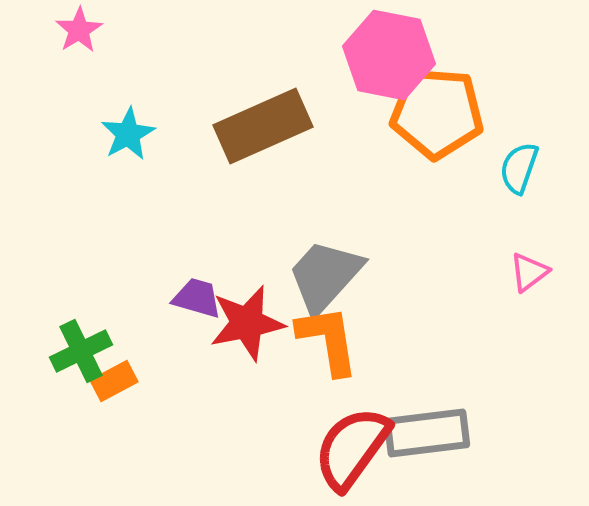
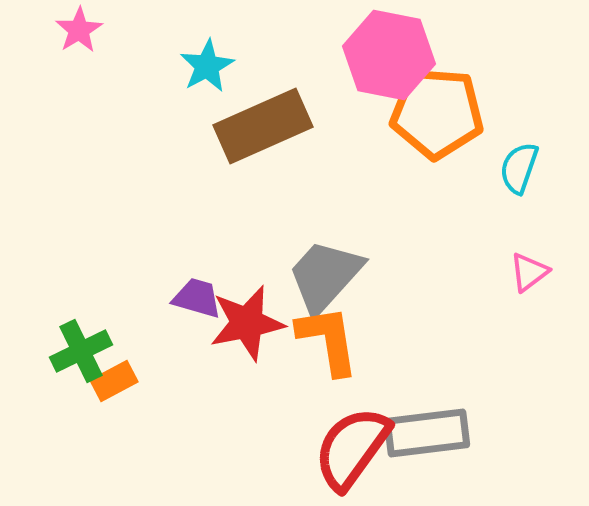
cyan star: moved 79 px right, 68 px up
